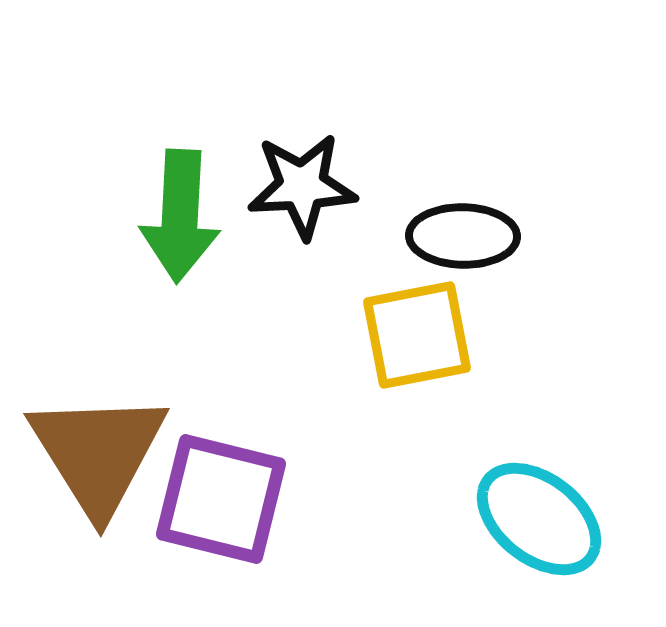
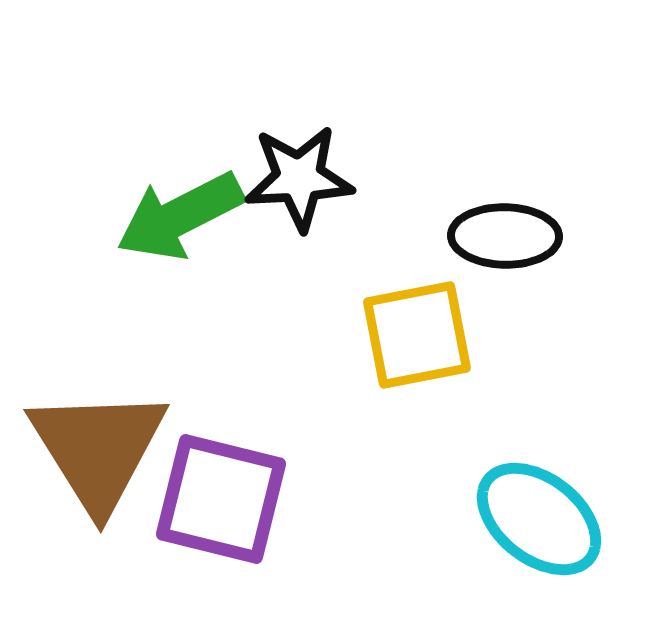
black star: moved 3 px left, 8 px up
green arrow: rotated 60 degrees clockwise
black ellipse: moved 42 px right
brown triangle: moved 4 px up
